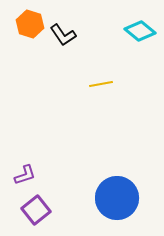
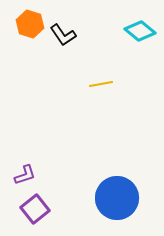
purple square: moved 1 px left, 1 px up
